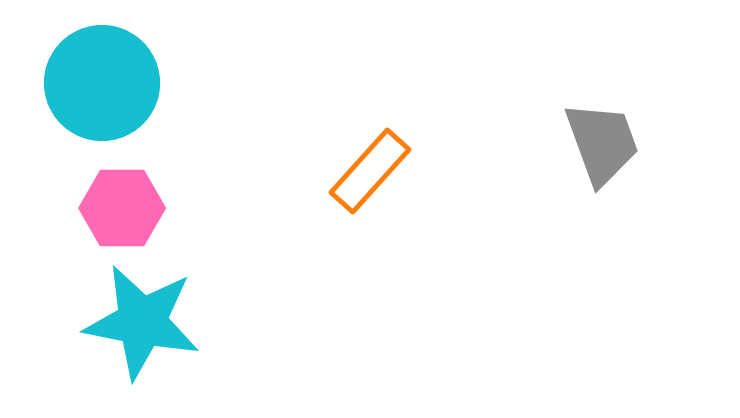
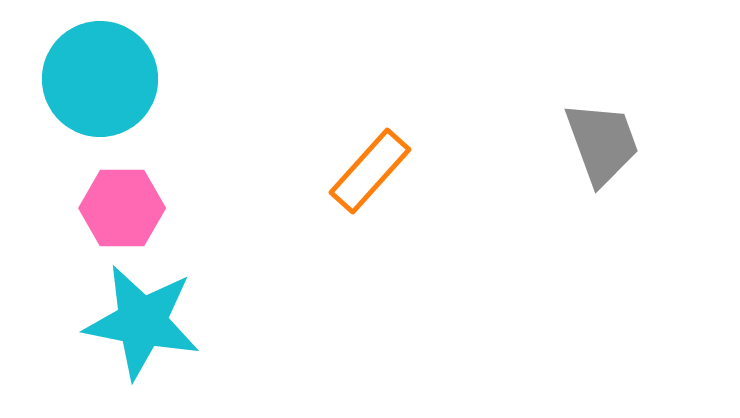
cyan circle: moved 2 px left, 4 px up
